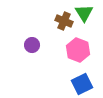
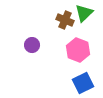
green triangle: rotated 18 degrees clockwise
brown cross: moved 1 px right, 1 px up
blue square: moved 1 px right, 1 px up
